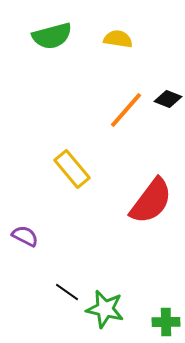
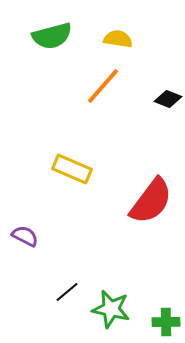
orange line: moved 23 px left, 24 px up
yellow rectangle: rotated 27 degrees counterclockwise
black line: rotated 75 degrees counterclockwise
green star: moved 6 px right
